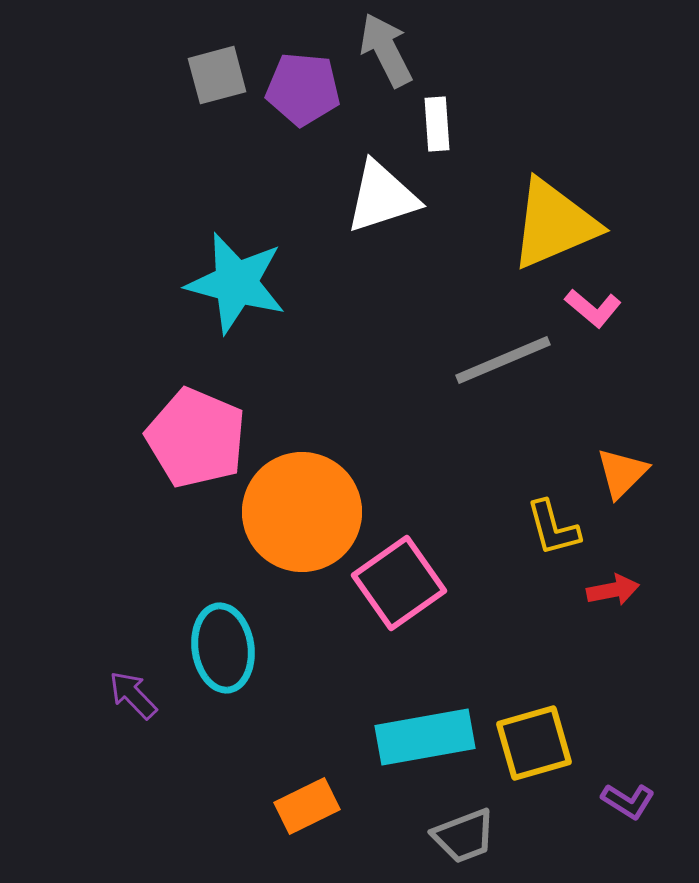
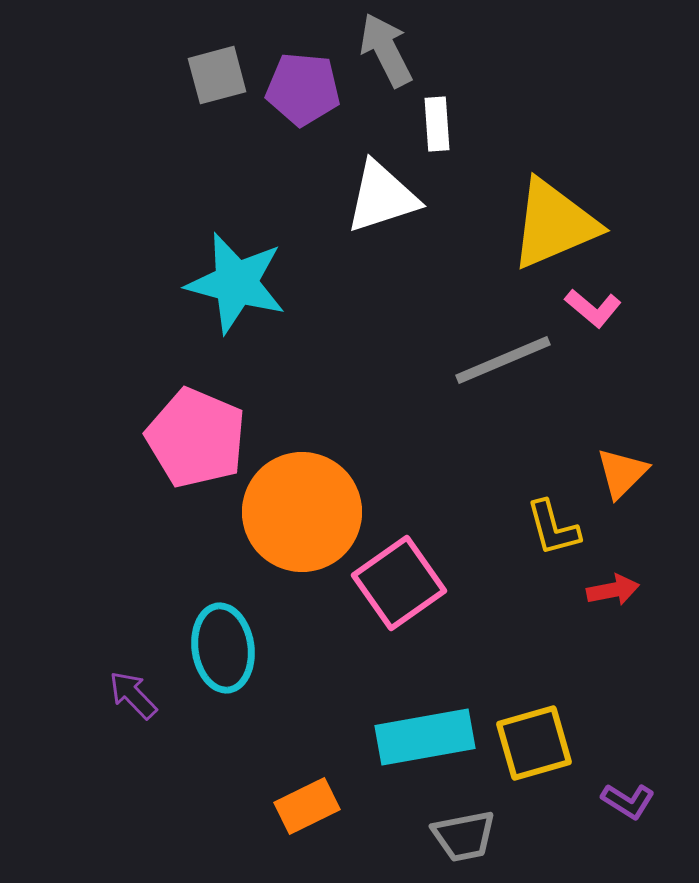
gray trapezoid: rotated 10 degrees clockwise
